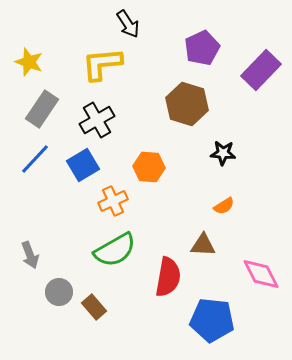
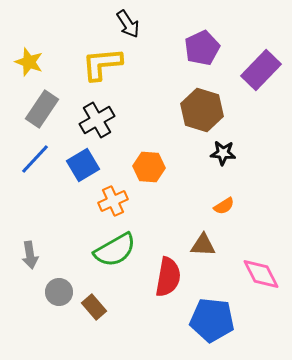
brown hexagon: moved 15 px right, 6 px down
gray arrow: rotated 12 degrees clockwise
